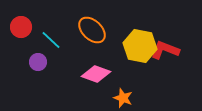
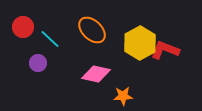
red circle: moved 2 px right
cyan line: moved 1 px left, 1 px up
yellow hexagon: moved 3 px up; rotated 20 degrees clockwise
purple circle: moved 1 px down
pink diamond: rotated 8 degrees counterclockwise
orange star: moved 2 px up; rotated 24 degrees counterclockwise
